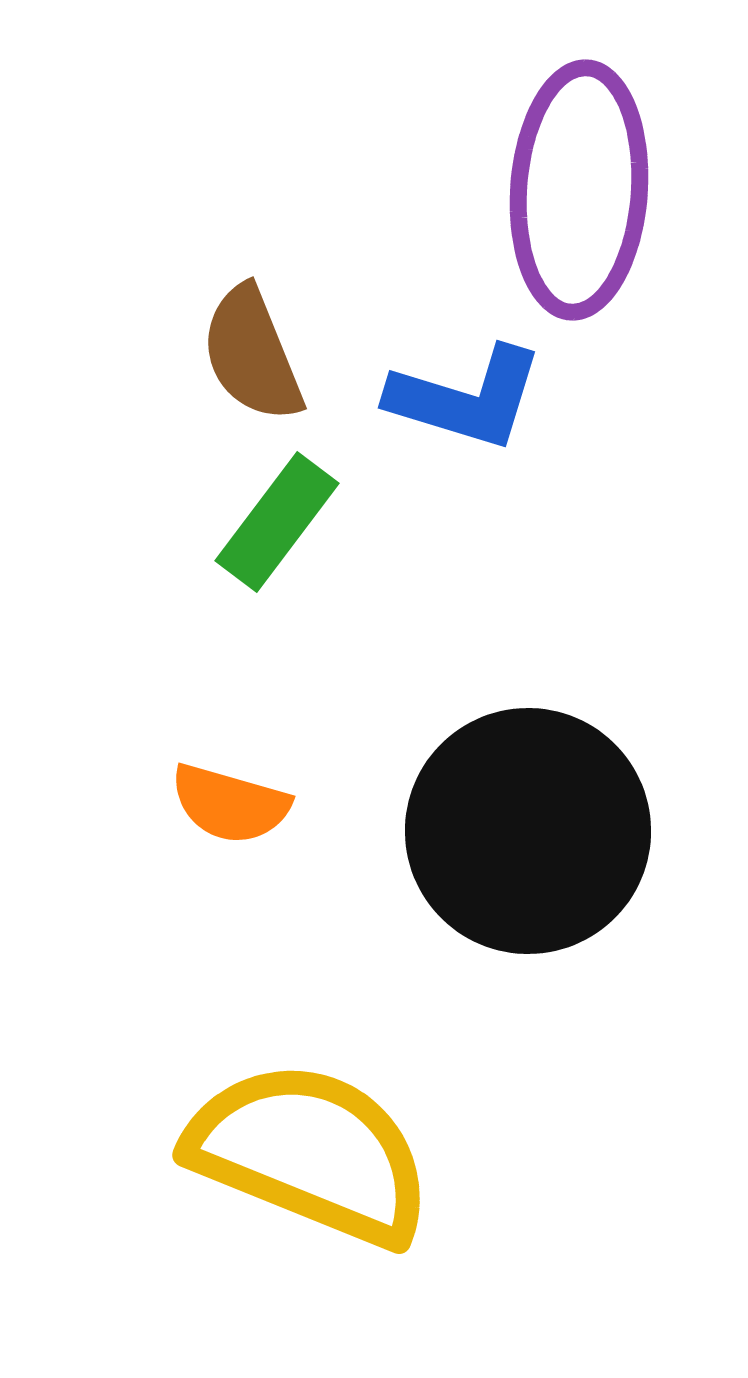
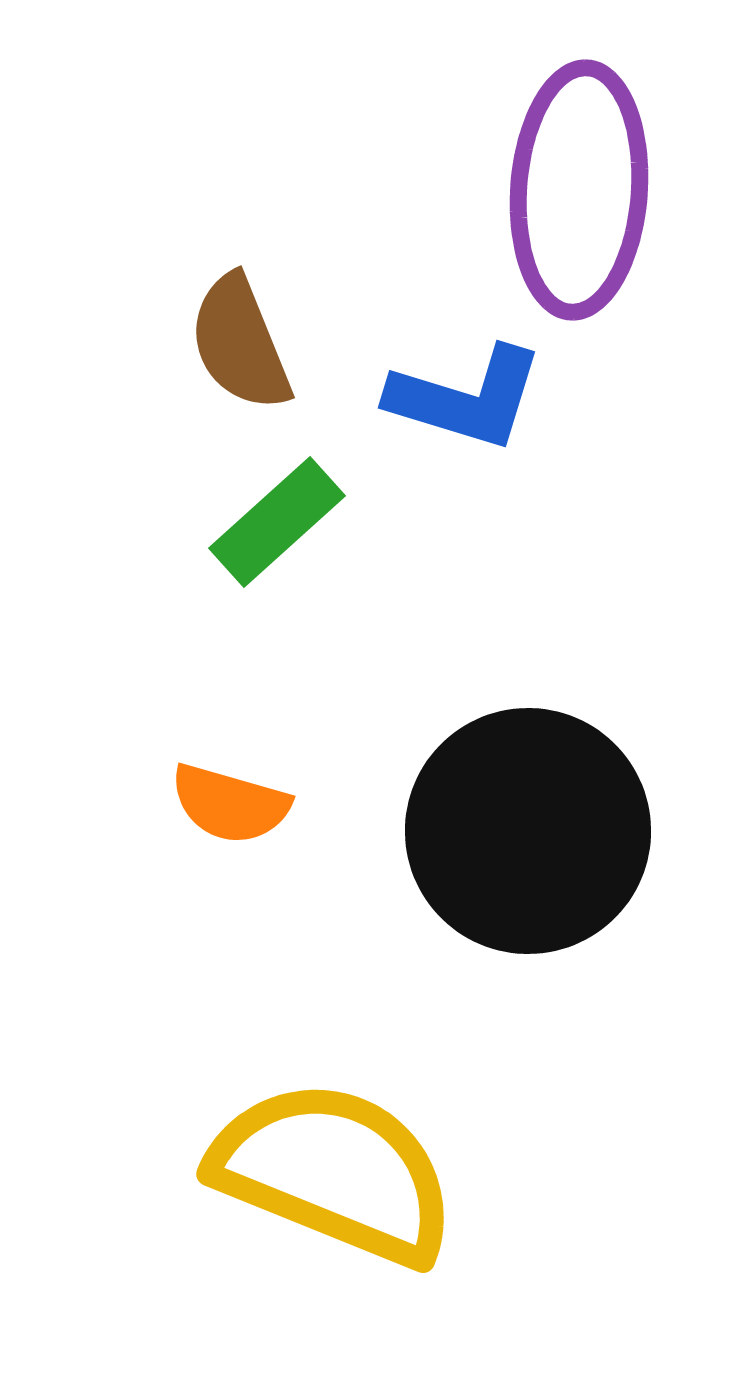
brown semicircle: moved 12 px left, 11 px up
green rectangle: rotated 11 degrees clockwise
yellow semicircle: moved 24 px right, 19 px down
